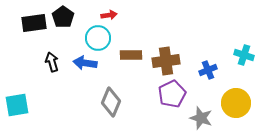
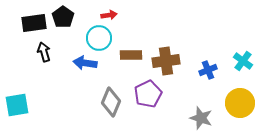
cyan circle: moved 1 px right
cyan cross: moved 1 px left, 6 px down; rotated 18 degrees clockwise
black arrow: moved 8 px left, 10 px up
purple pentagon: moved 24 px left
yellow circle: moved 4 px right
